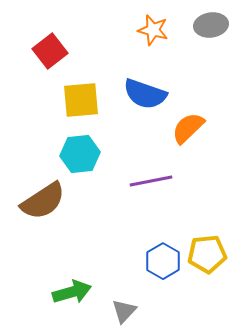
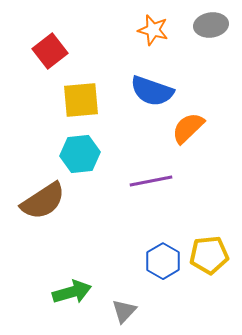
blue semicircle: moved 7 px right, 3 px up
yellow pentagon: moved 2 px right, 1 px down
